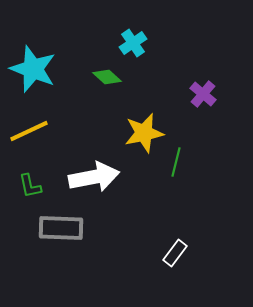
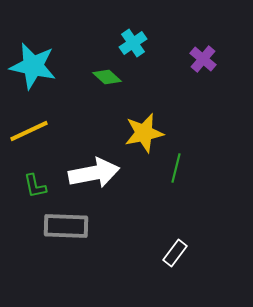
cyan star: moved 3 px up; rotated 9 degrees counterclockwise
purple cross: moved 35 px up
green line: moved 6 px down
white arrow: moved 4 px up
green L-shape: moved 5 px right
gray rectangle: moved 5 px right, 2 px up
